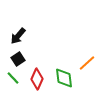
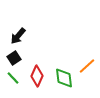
black square: moved 4 px left, 1 px up
orange line: moved 3 px down
red diamond: moved 3 px up
